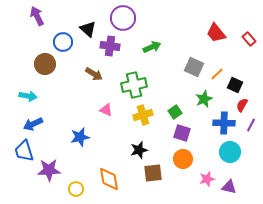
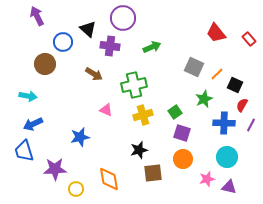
cyan circle: moved 3 px left, 5 px down
purple star: moved 6 px right, 1 px up
